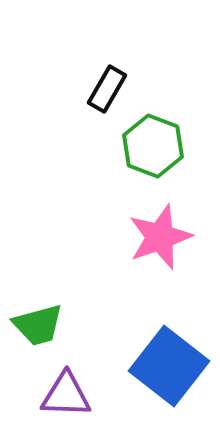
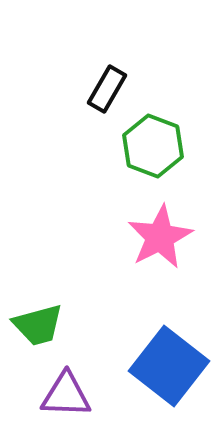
pink star: rotated 8 degrees counterclockwise
